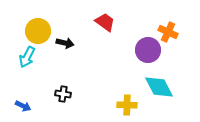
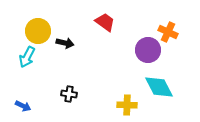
black cross: moved 6 px right
